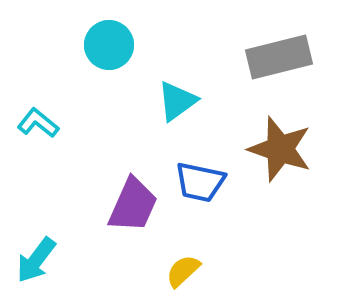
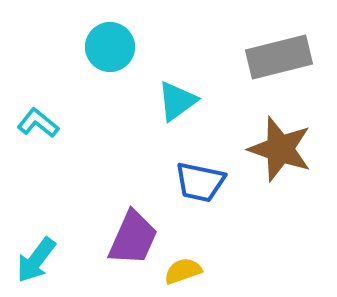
cyan circle: moved 1 px right, 2 px down
purple trapezoid: moved 33 px down
yellow semicircle: rotated 24 degrees clockwise
